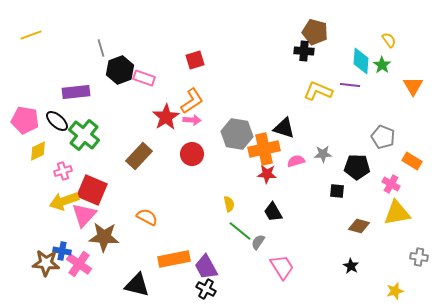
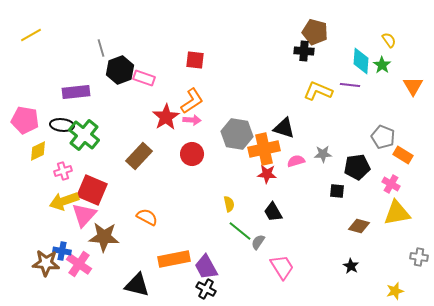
yellow line at (31, 35): rotated 10 degrees counterclockwise
red square at (195, 60): rotated 24 degrees clockwise
black ellipse at (57, 121): moved 5 px right, 4 px down; rotated 35 degrees counterclockwise
orange rectangle at (412, 161): moved 9 px left, 6 px up
black pentagon at (357, 167): rotated 10 degrees counterclockwise
